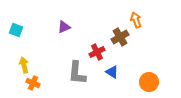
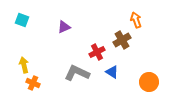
cyan square: moved 6 px right, 10 px up
brown cross: moved 2 px right, 3 px down
gray L-shape: rotated 110 degrees clockwise
